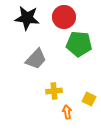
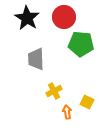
black star: rotated 25 degrees clockwise
green pentagon: moved 2 px right
gray trapezoid: rotated 135 degrees clockwise
yellow cross: rotated 21 degrees counterclockwise
yellow square: moved 2 px left, 3 px down
